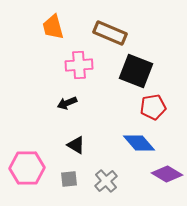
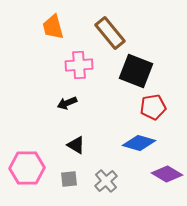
brown rectangle: rotated 28 degrees clockwise
blue diamond: rotated 32 degrees counterclockwise
